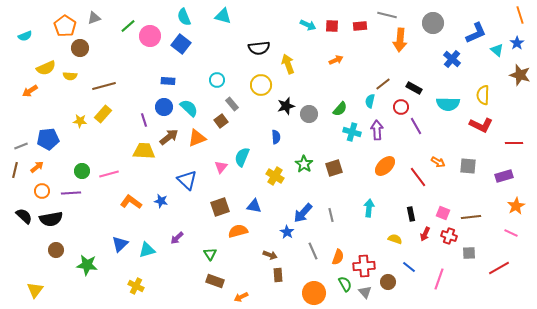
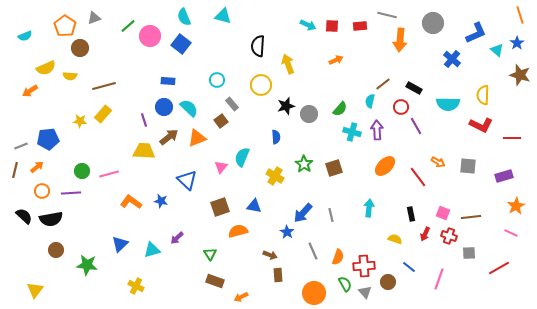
black semicircle at (259, 48): moved 1 px left, 2 px up; rotated 100 degrees clockwise
red line at (514, 143): moved 2 px left, 5 px up
cyan triangle at (147, 250): moved 5 px right
